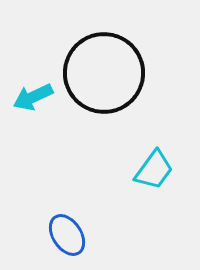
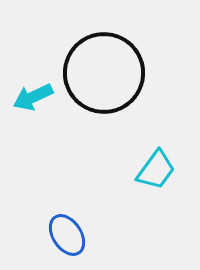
cyan trapezoid: moved 2 px right
